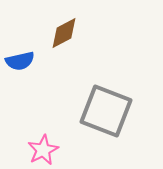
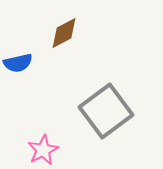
blue semicircle: moved 2 px left, 2 px down
gray square: rotated 32 degrees clockwise
